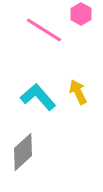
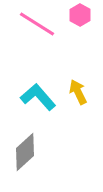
pink hexagon: moved 1 px left, 1 px down
pink line: moved 7 px left, 6 px up
gray diamond: moved 2 px right
